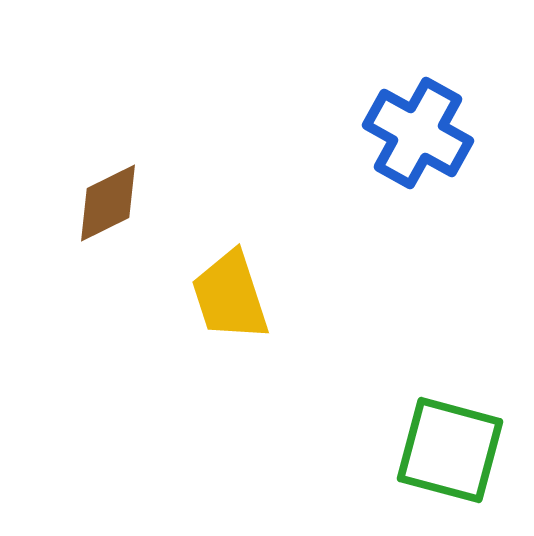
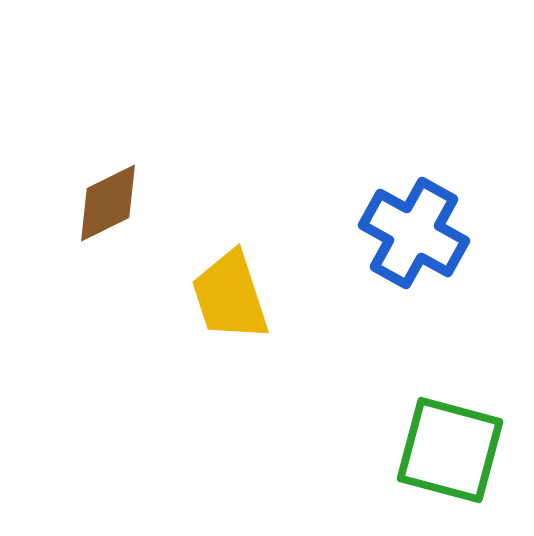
blue cross: moved 4 px left, 100 px down
